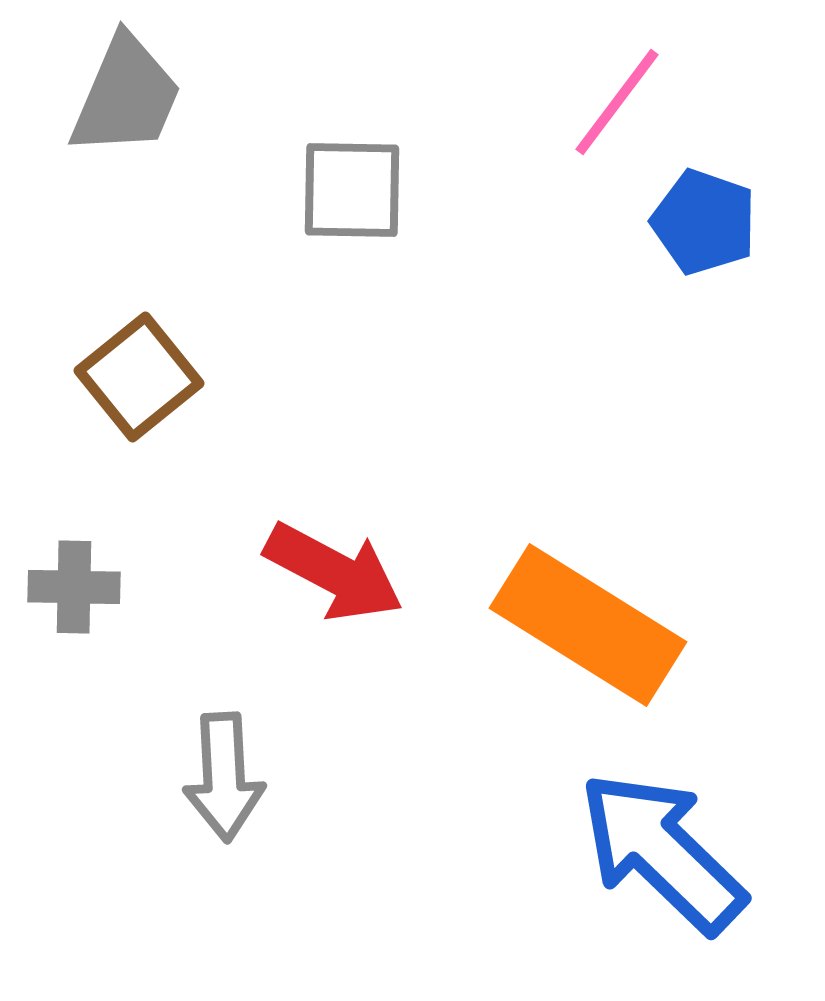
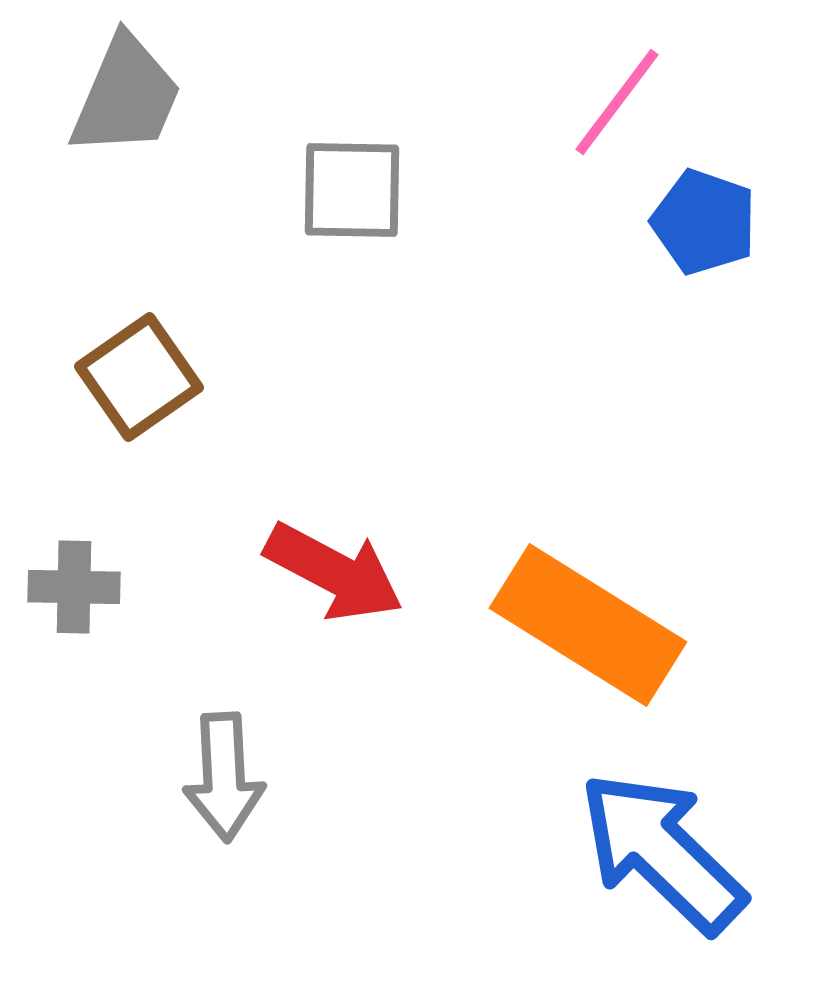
brown square: rotated 4 degrees clockwise
